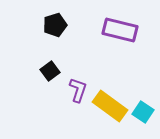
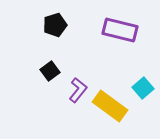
purple L-shape: rotated 20 degrees clockwise
cyan square: moved 24 px up; rotated 15 degrees clockwise
